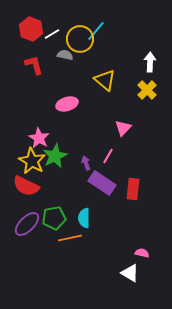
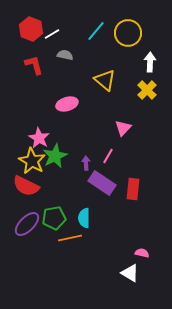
yellow circle: moved 48 px right, 6 px up
purple arrow: rotated 16 degrees clockwise
